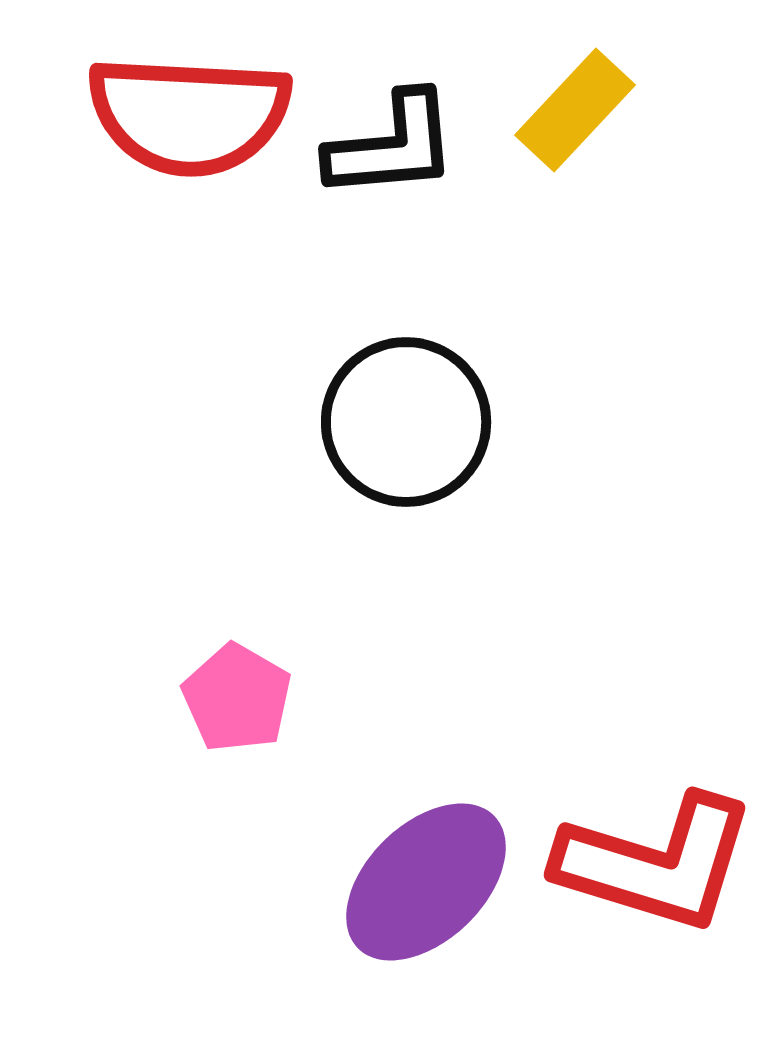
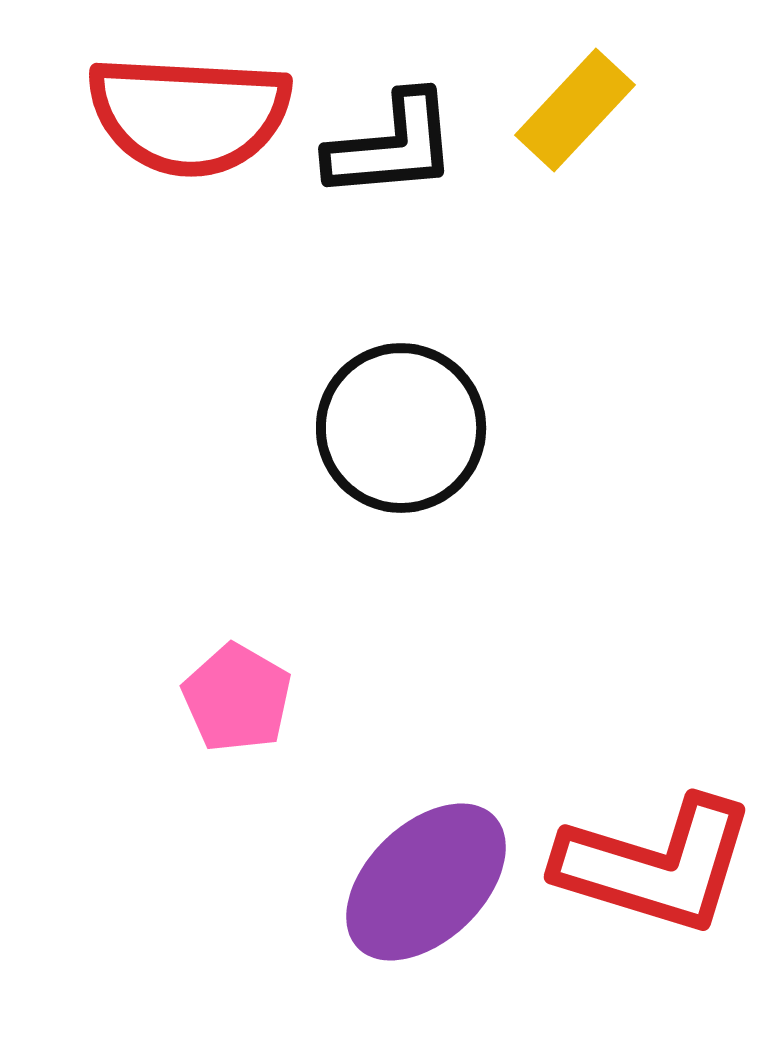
black circle: moved 5 px left, 6 px down
red L-shape: moved 2 px down
